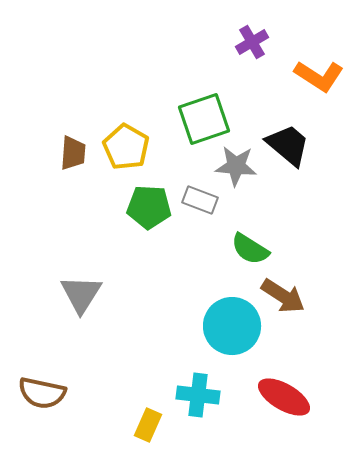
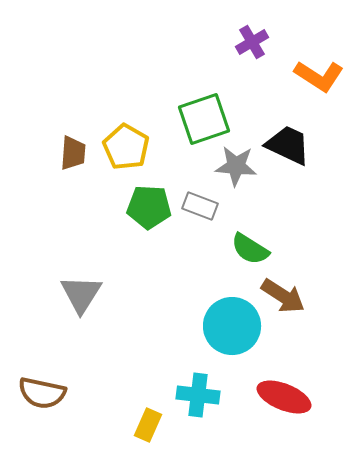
black trapezoid: rotated 15 degrees counterclockwise
gray rectangle: moved 6 px down
red ellipse: rotated 8 degrees counterclockwise
